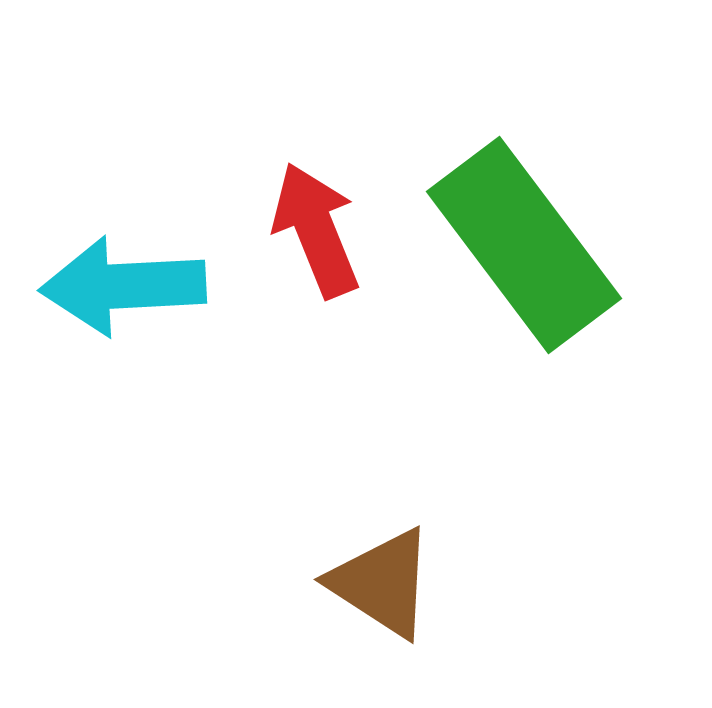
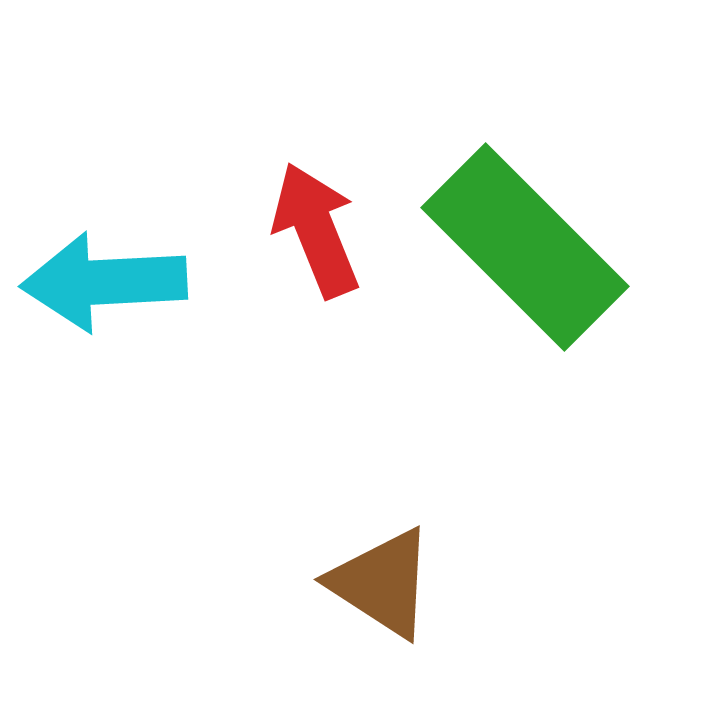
green rectangle: moved 1 px right, 2 px down; rotated 8 degrees counterclockwise
cyan arrow: moved 19 px left, 4 px up
